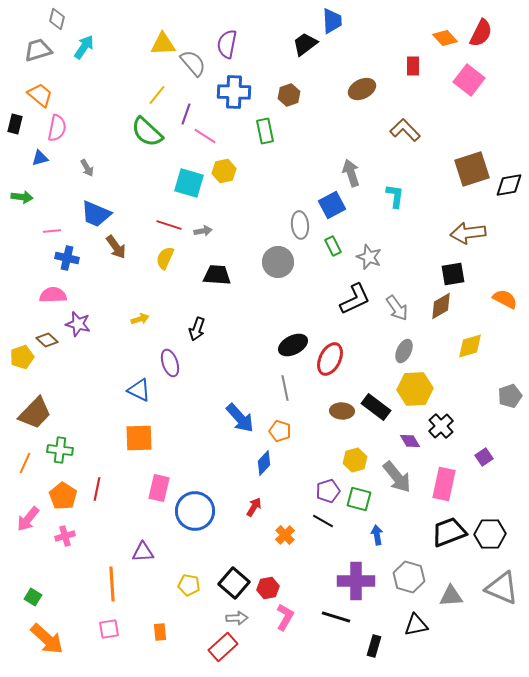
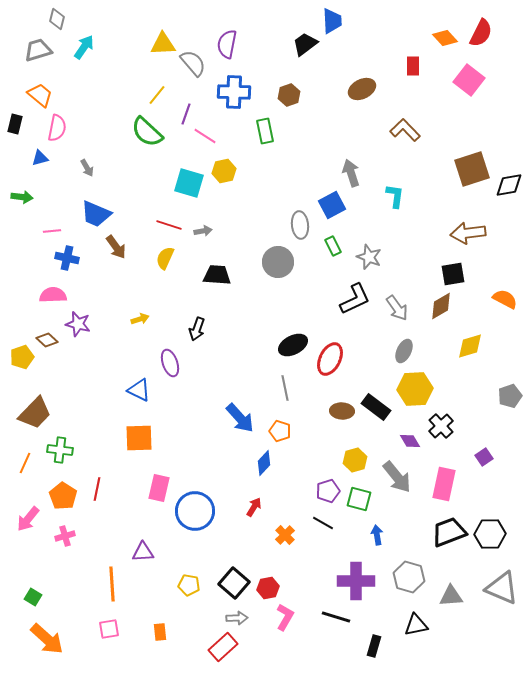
black line at (323, 521): moved 2 px down
